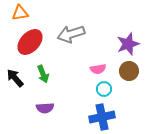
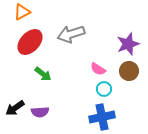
orange triangle: moved 2 px right, 1 px up; rotated 18 degrees counterclockwise
pink semicircle: rotated 42 degrees clockwise
green arrow: rotated 30 degrees counterclockwise
black arrow: moved 30 px down; rotated 84 degrees counterclockwise
purple semicircle: moved 5 px left, 4 px down
